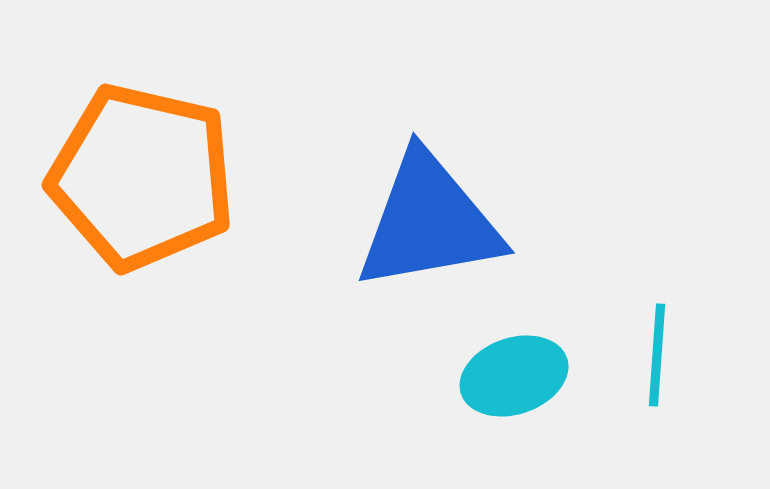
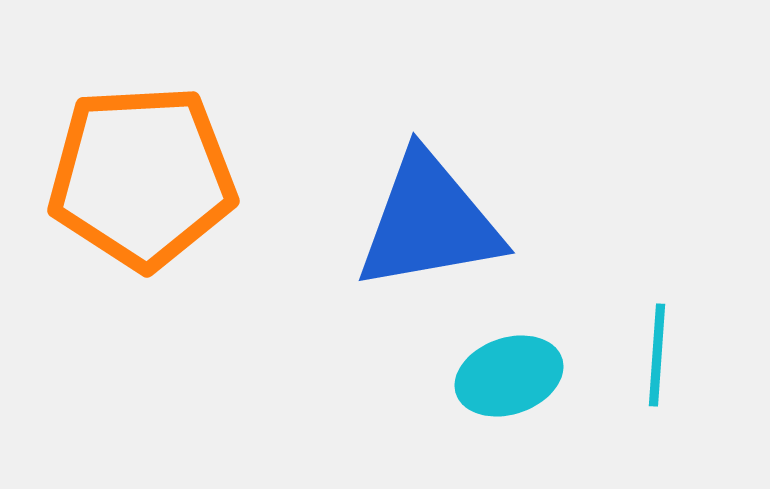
orange pentagon: rotated 16 degrees counterclockwise
cyan ellipse: moved 5 px left
